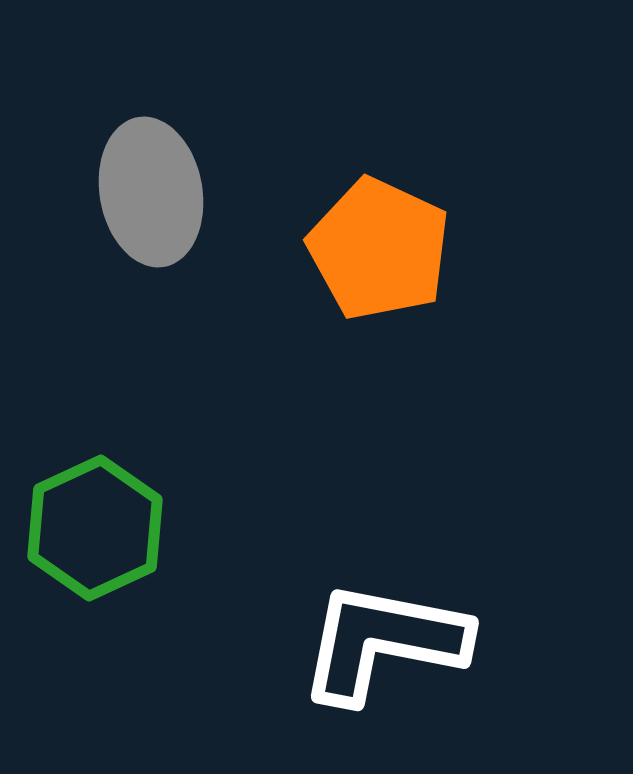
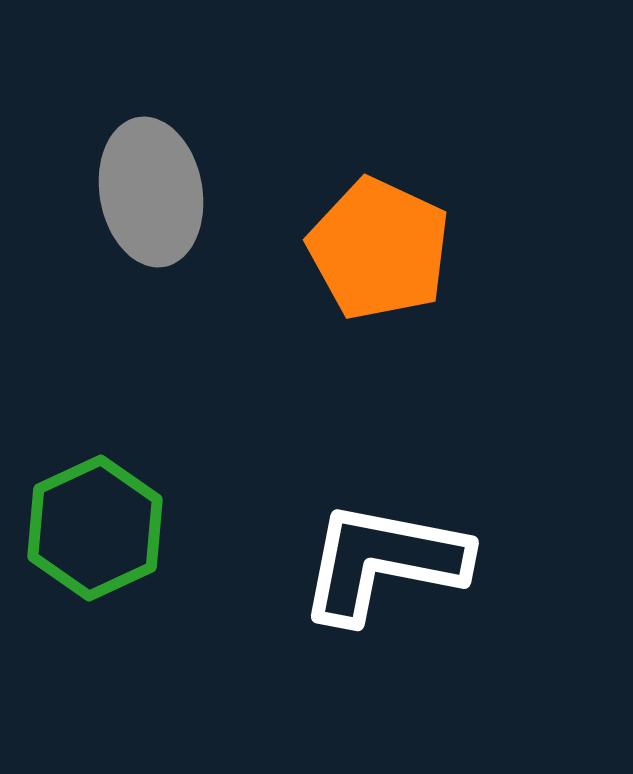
white L-shape: moved 80 px up
